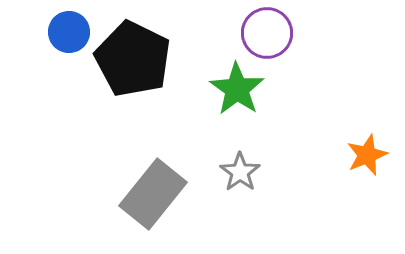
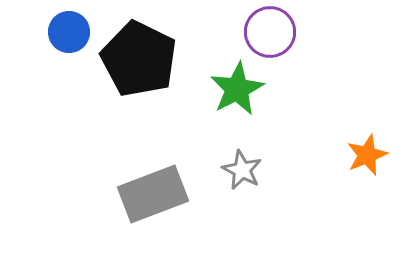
purple circle: moved 3 px right, 1 px up
black pentagon: moved 6 px right
green star: rotated 10 degrees clockwise
gray star: moved 2 px right, 2 px up; rotated 9 degrees counterclockwise
gray rectangle: rotated 30 degrees clockwise
